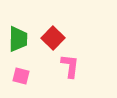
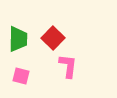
pink L-shape: moved 2 px left
